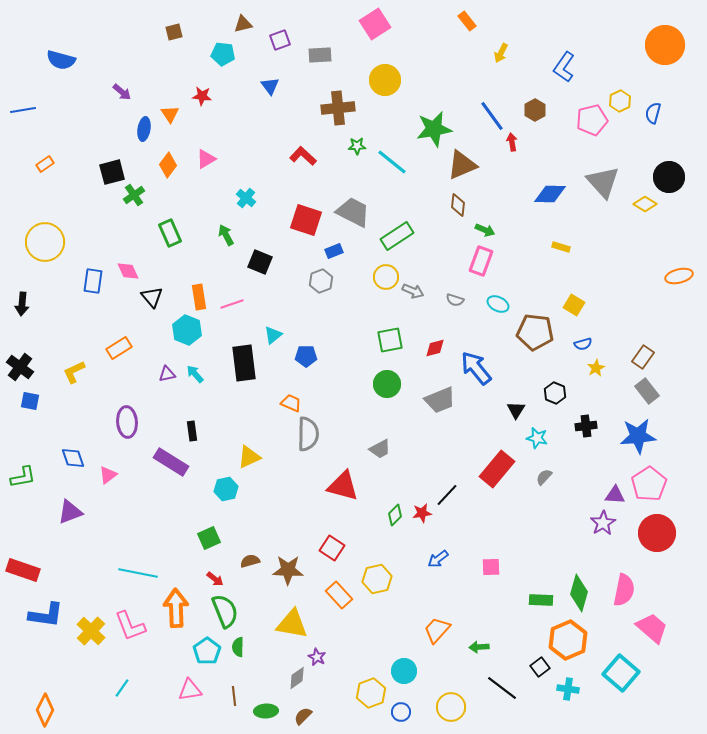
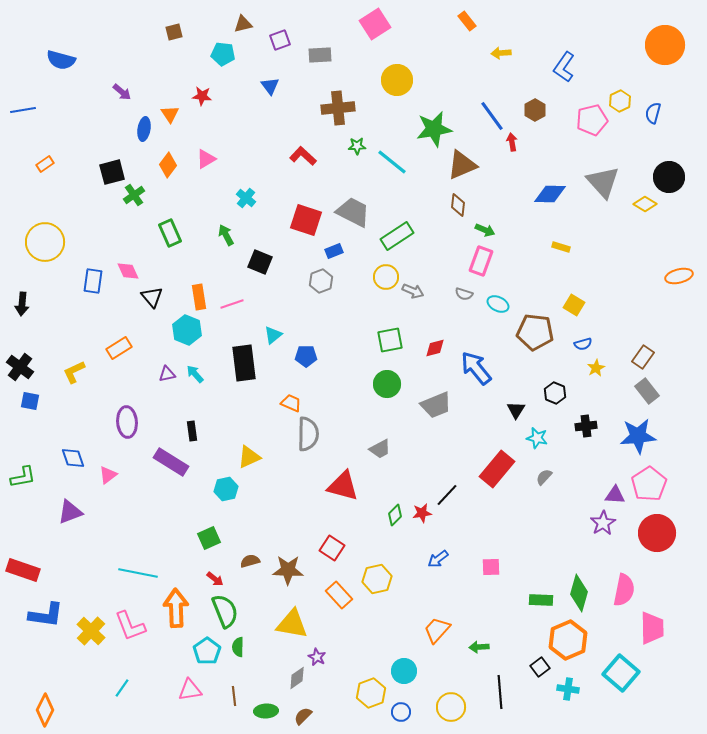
yellow arrow at (501, 53): rotated 60 degrees clockwise
yellow circle at (385, 80): moved 12 px right
gray semicircle at (455, 300): moved 9 px right, 6 px up
gray trapezoid at (440, 400): moved 4 px left, 5 px down
pink trapezoid at (652, 628): rotated 48 degrees clockwise
black line at (502, 688): moved 2 px left, 4 px down; rotated 48 degrees clockwise
